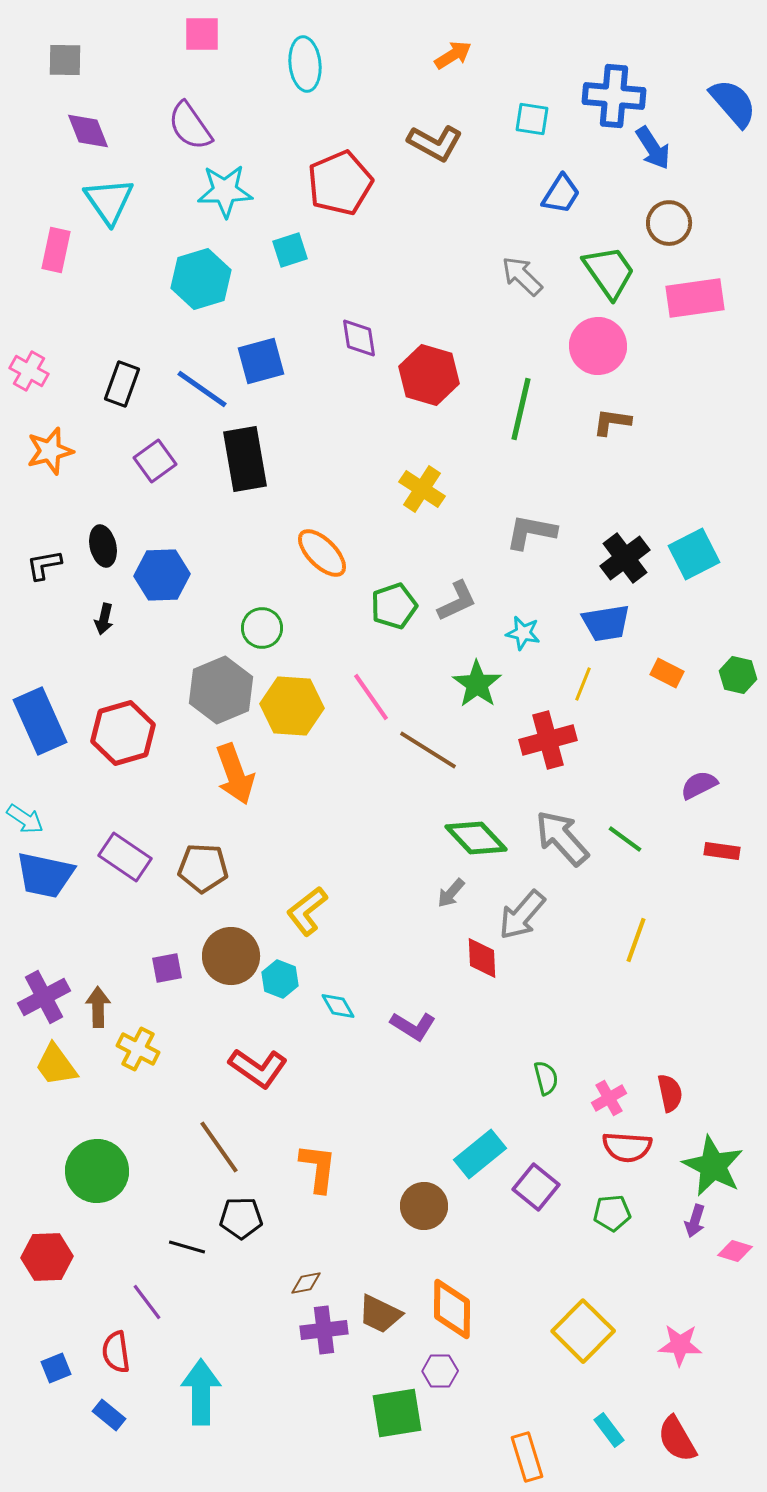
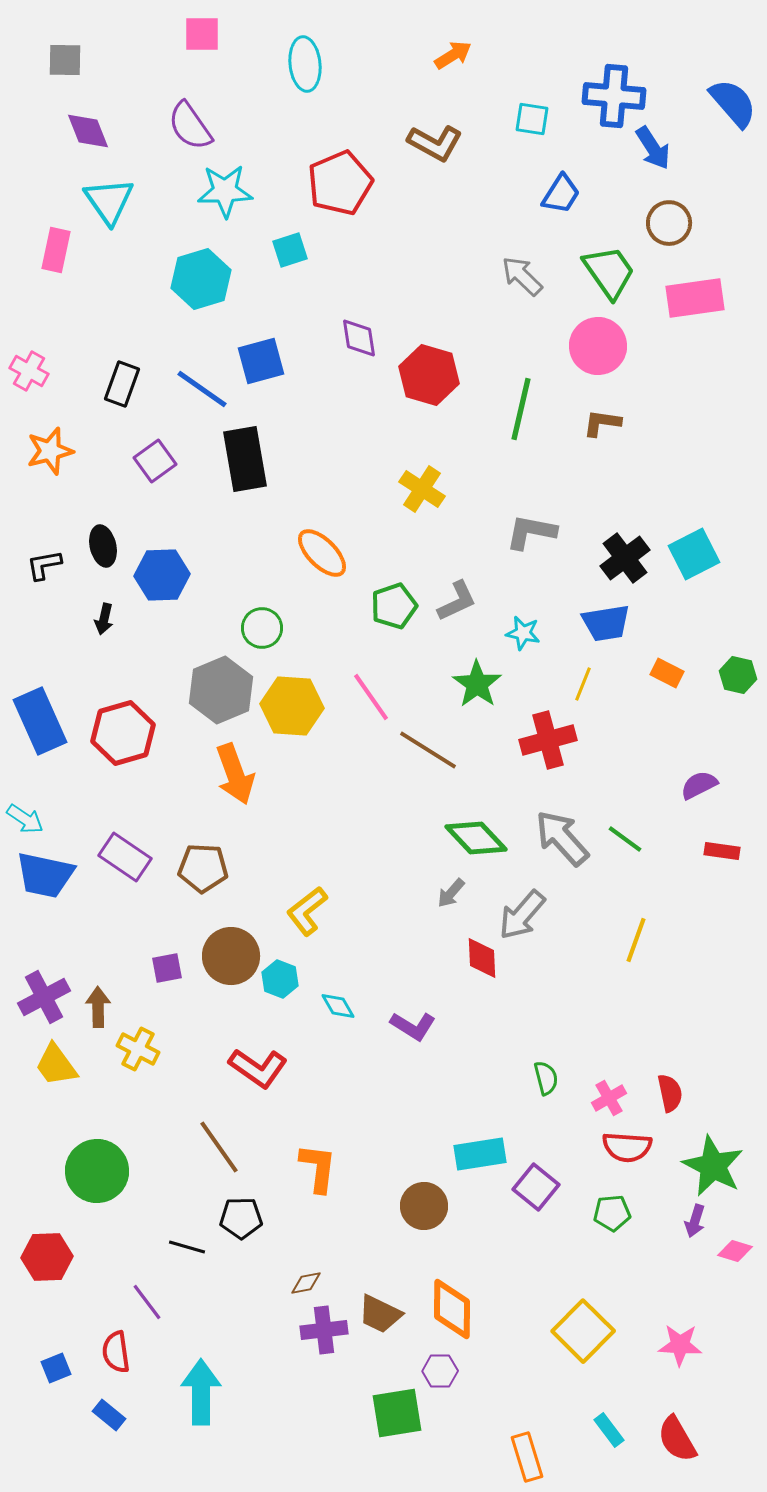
brown L-shape at (612, 422): moved 10 px left, 1 px down
cyan rectangle at (480, 1154): rotated 30 degrees clockwise
